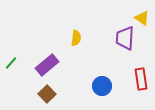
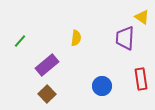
yellow triangle: moved 1 px up
green line: moved 9 px right, 22 px up
